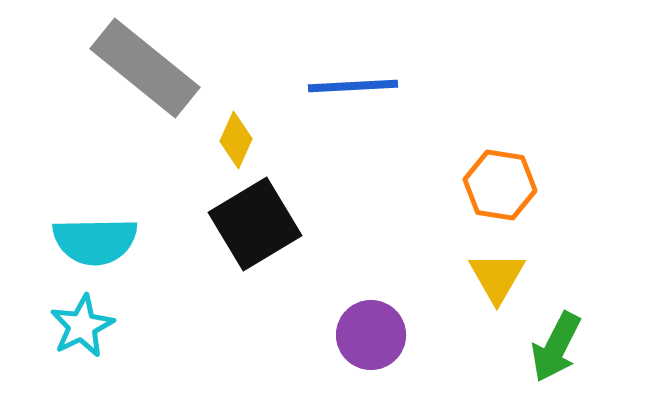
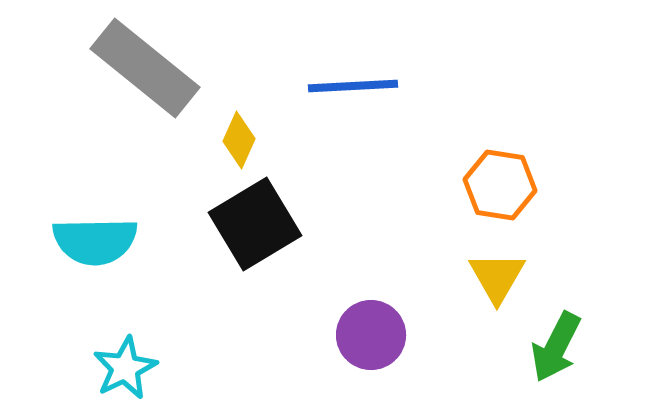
yellow diamond: moved 3 px right
cyan star: moved 43 px right, 42 px down
